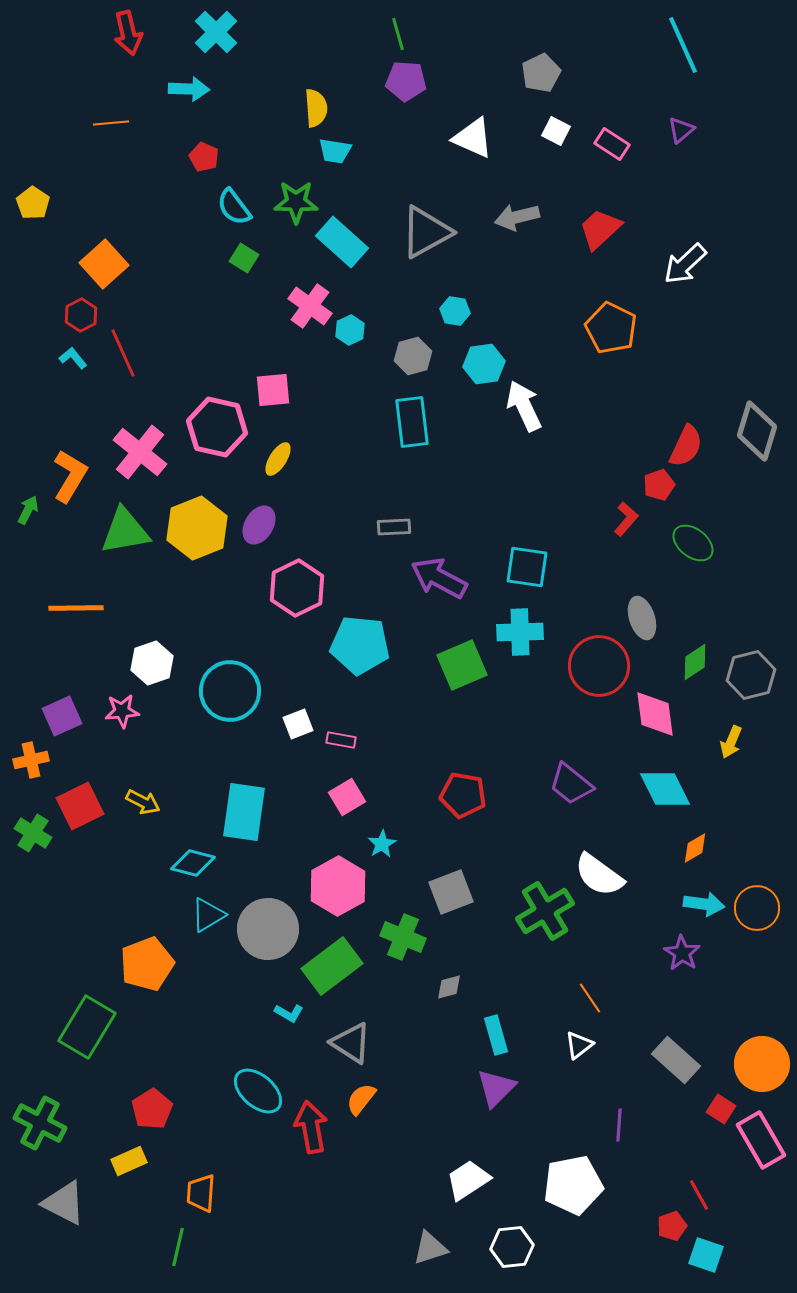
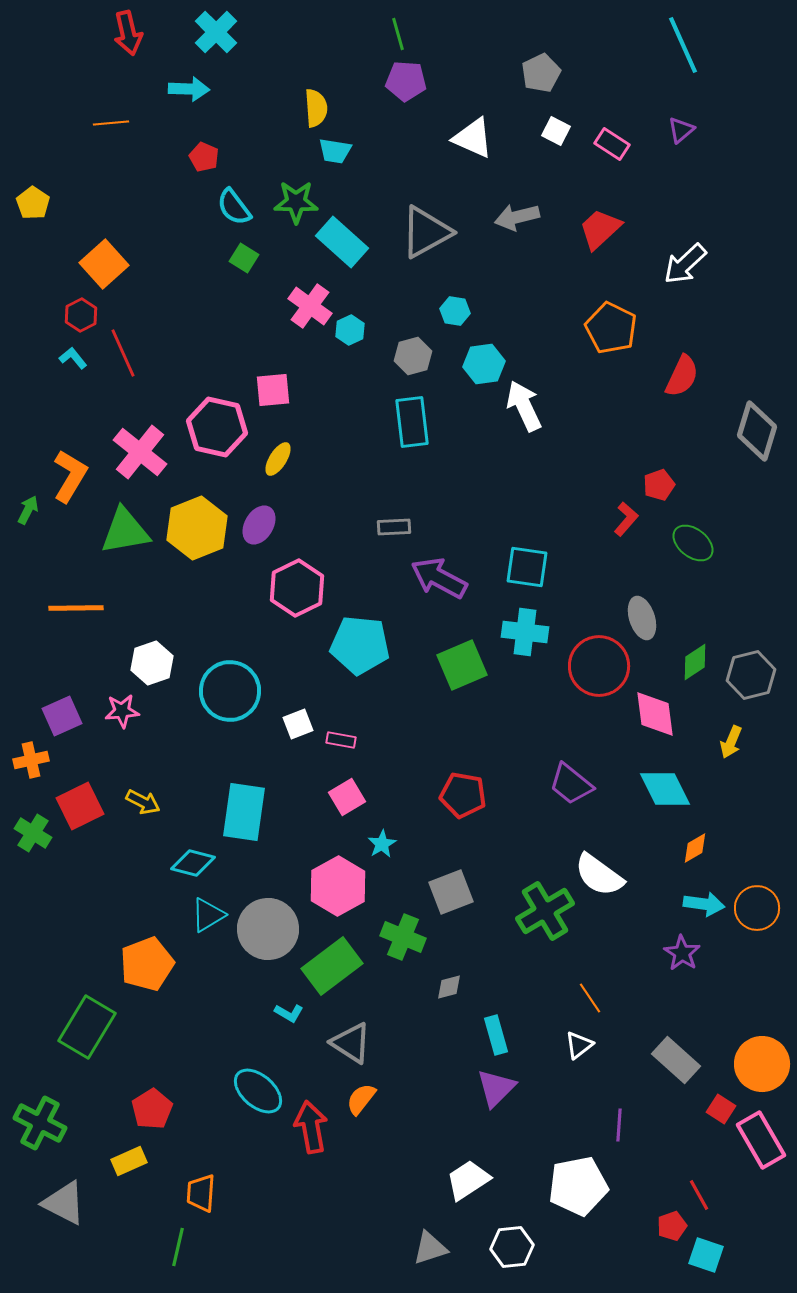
red semicircle at (686, 446): moved 4 px left, 70 px up
cyan cross at (520, 632): moved 5 px right; rotated 9 degrees clockwise
white pentagon at (573, 1185): moved 5 px right, 1 px down
